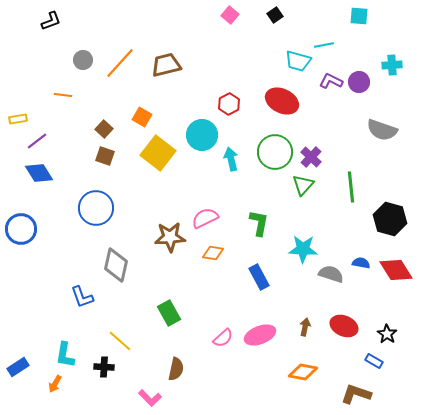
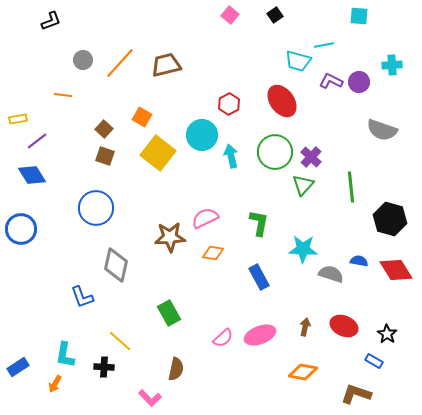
red ellipse at (282, 101): rotated 28 degrees clockwise
cyan arrow at (231, 159): moved 3 px up
blue diamond at (39, 173): moved 7 px left, 2 px down
blue semicircle at (361, 263): moved 2 px left, 2 px up
